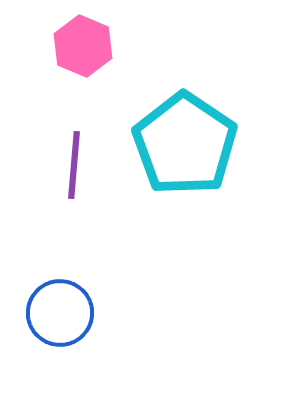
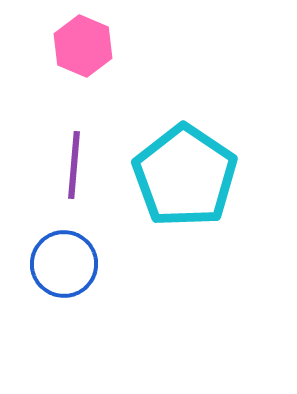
cyan pentagon: moved 32 px down
blue circle: moved 4 px right, 49 px up
